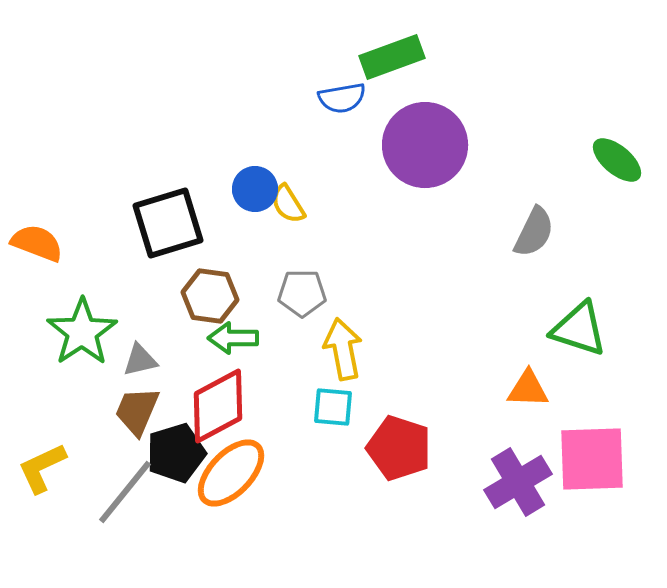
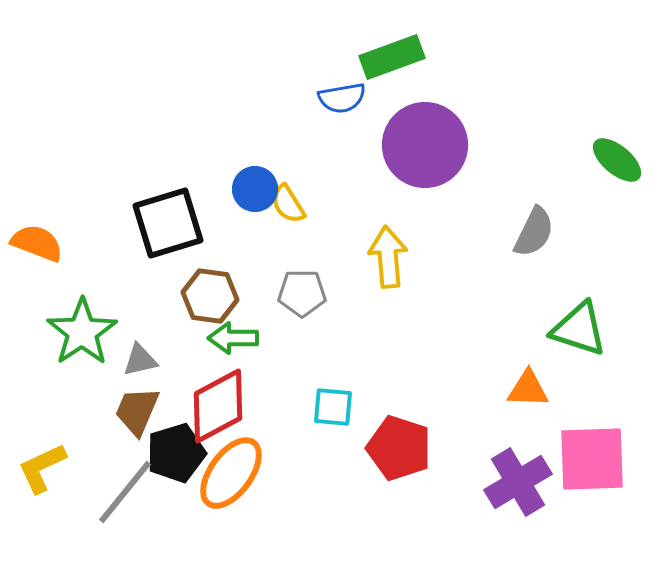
yellow arrow: moved 45 px right, 92 px up; rotated 6 degrees clockwise
orange ellipse: rotated 8 degrees counterclockwise
